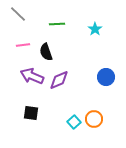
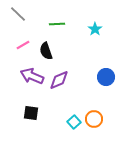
pink line: rotated 24 degrees counterclockwise
black semicircle: moved 1 px up
